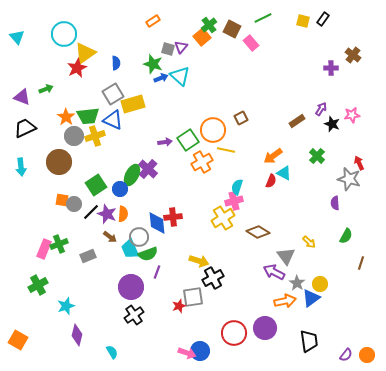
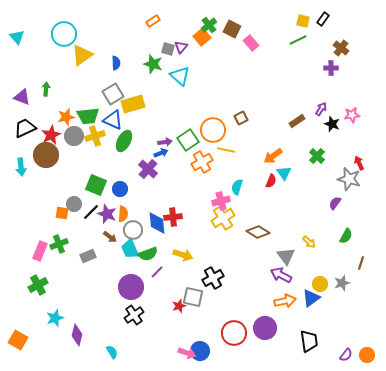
green line at (263, 18): moved 35 px right, 22 px down
yellow triangle at (85, 53): moved 3 px left, 2 px down
brown cross at (353, 55): moved 12 px left, 7 px up
red star at (77, 68): moved 26 px left, 67 px down
blue arrow at (161, 78): moved 75 px down
green arrow at (46, 89): rotated 64 degrees counterclockwise
orange star at (66, 117): rotated 24 degrees clockwise
brown circle at (59, 162): moved 13 px left, 7 px up
cyan triangle at (284, 173): rotated 28 degrees clockwise
green ellipse at (132, 175): moved 8 px left, 34 px up
green square at (96, 185): rotated 35 degrees counterclockwise
orange square at (62, 200): moved 13 px down
pink cross at (234, 201): moved 13 px left
purple semicircle at (335, 203): rotated 40 degrees clockwise
gray circle at (139, 237): moved 6 px left, 7 px up
pink rectangle at (44, 249): moved 4 px left, 2 px down
yellow arrow at (199, 261): moved 16 px left, 6 px up
purple line at (157, 272): rotated 24 degrees clockwise
purple arrow at (274, 272): moved 7 px right, 3 px down
gray star at (297, 283): moved 45 px right; rotated 21 degrees clockwise
gray square at (193, 297): rotated 20 degrees clockwise
cyan star at (66, 306): moved 11 px left, 12 px down
